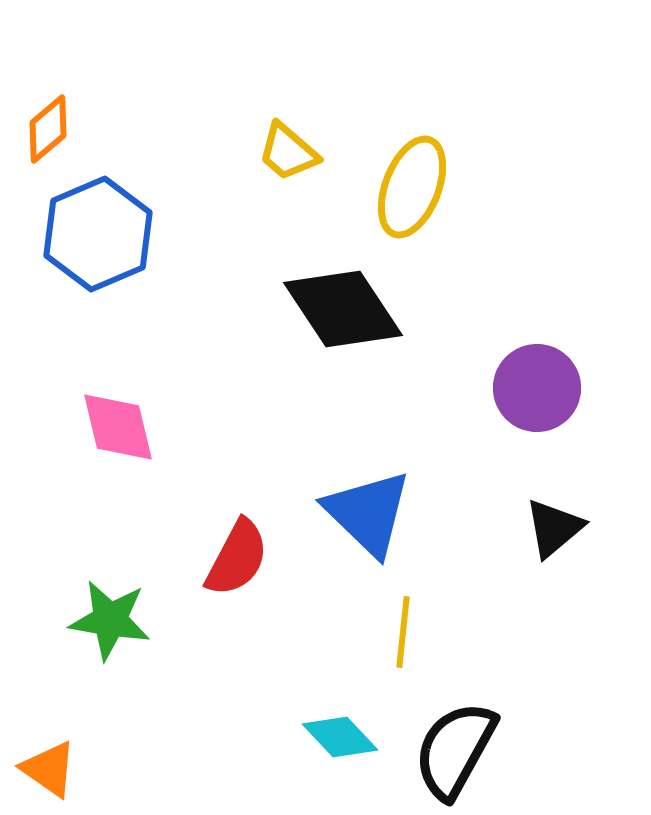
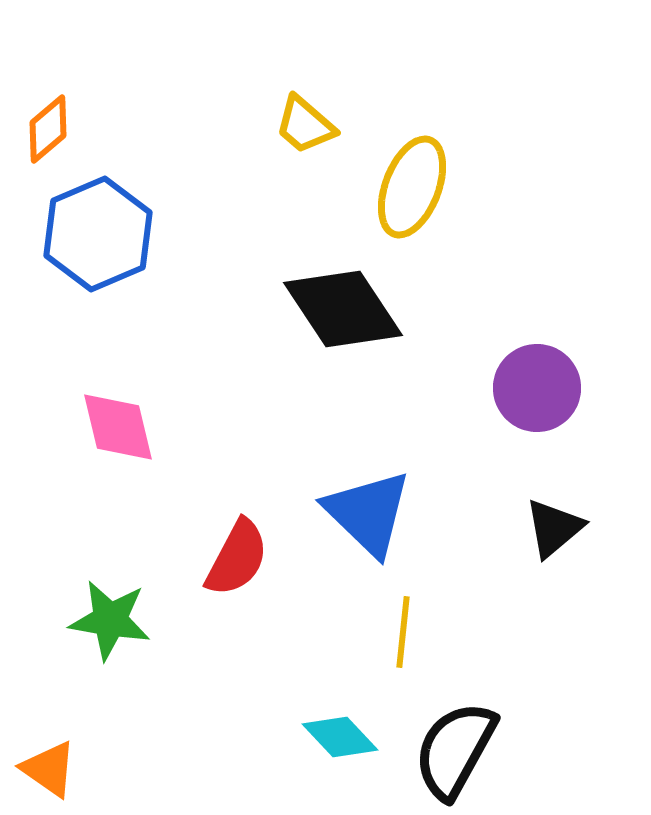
yellow trapezoid: moved 17 px right, 27 px up
